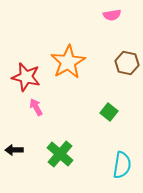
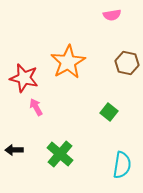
red star: moved 2 px left, 1 px down
